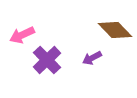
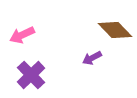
purple cross: moved 16 px left, 15 px down
